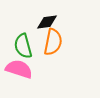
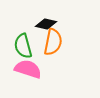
black diamond: moved 1 px left, 2 px down; rotated 20 degrees clockwise
pink semicircle: moved 9 px right
